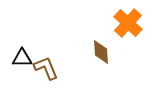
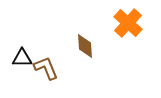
brown diamond: moved 16 px left, 6 px up
